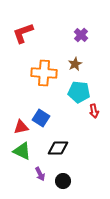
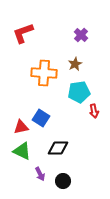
cyan pentagon: rotated 15 degrees counterclockwise
